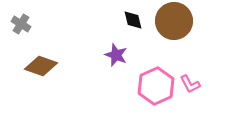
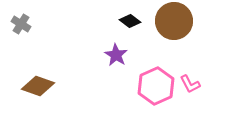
black diamond: moved 3 px left, 1 px down; rotated 40 degrees counterclockwise
purple star: rotated 10 degrees clockwise
brown diamond: moved 3 px left, 20 px down
